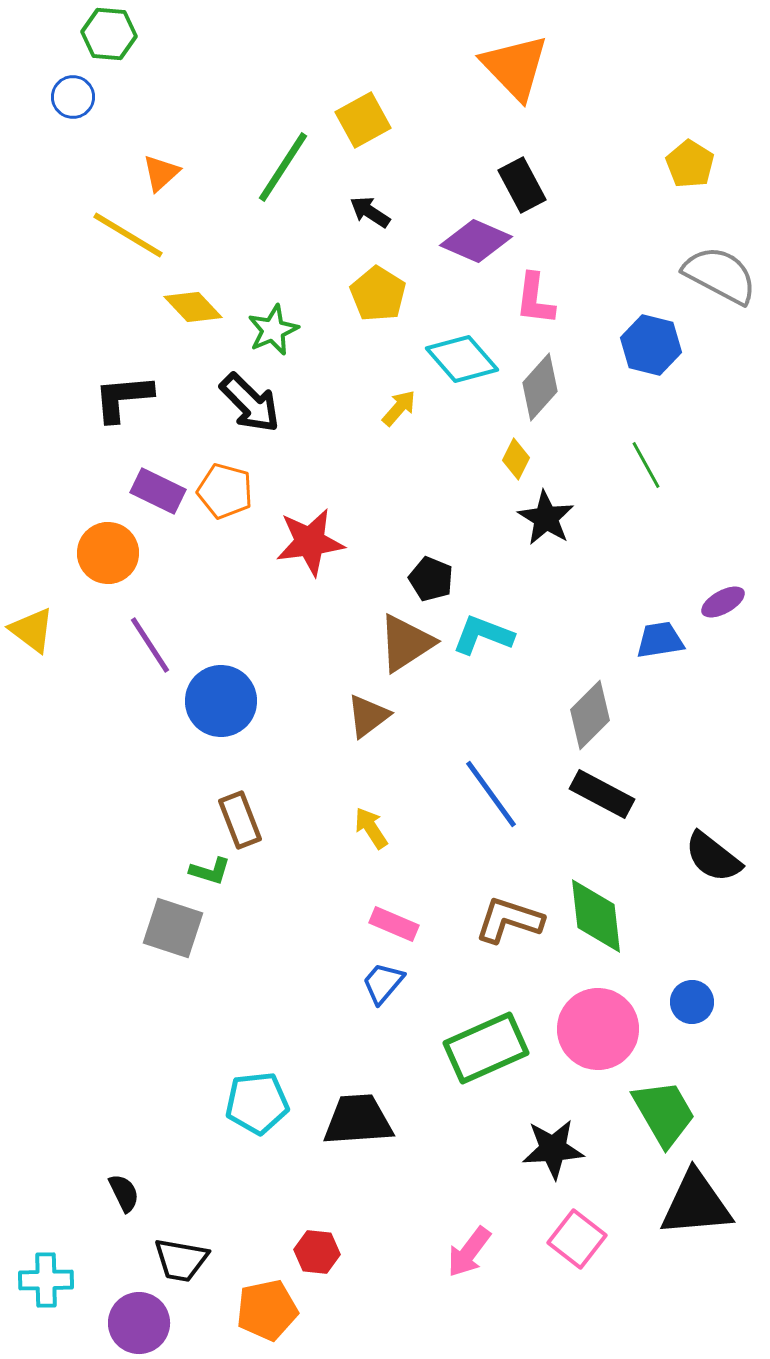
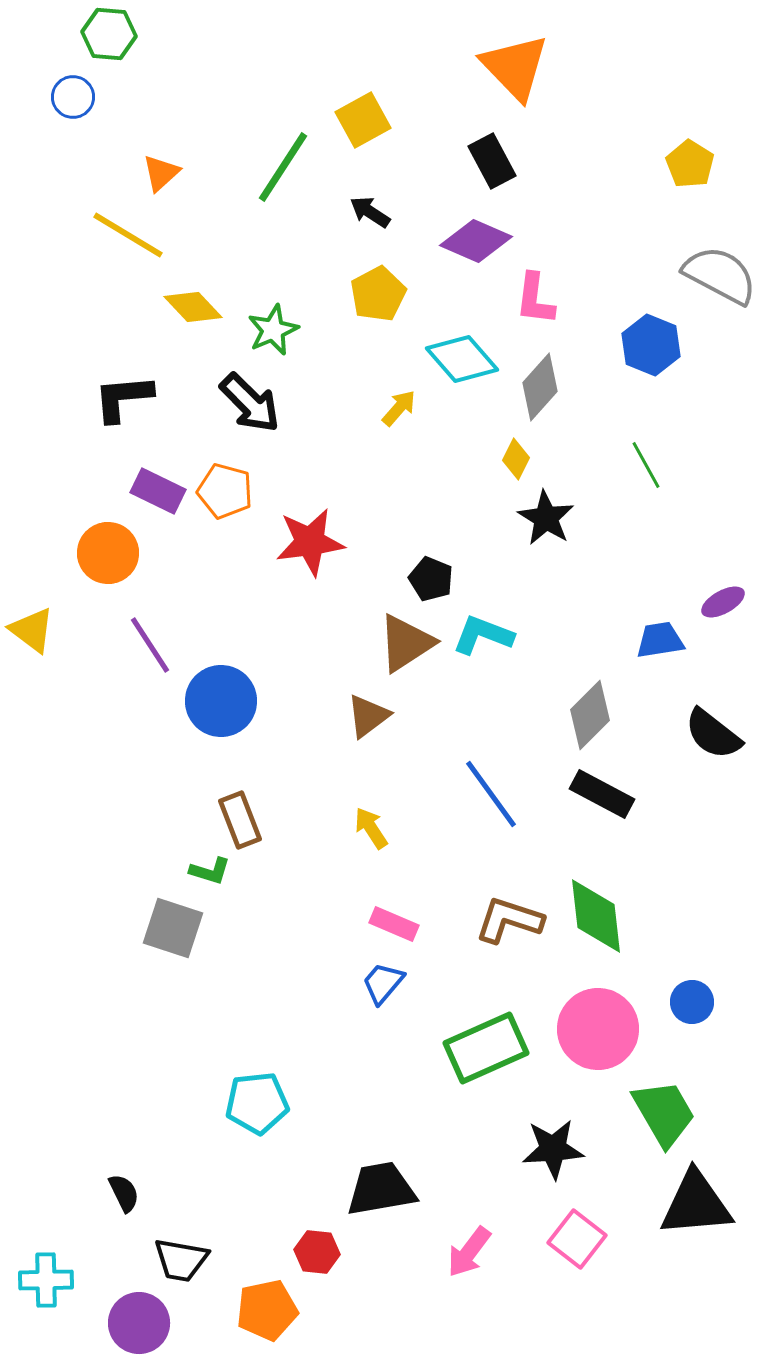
black rectangle at (522, 185): moved 30 px left, 24 px up
yellow pentagon at (378, 294): rotated 12 degrees clockwise
blue hexagon at (651, 345): rotated 8 degrees clockwise
black semicircle at (713, 857): moved 123 px up
black trapezoid at (358, 1120): moved 23 px right, 69 px down; rotated 6 degrees counterclockwise
